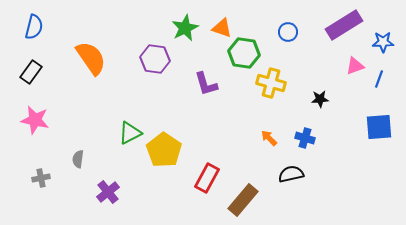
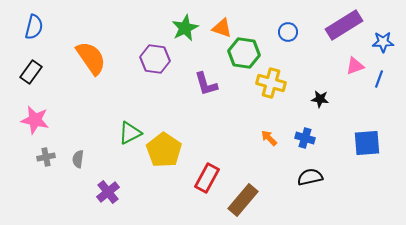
black star: rotated 12 degrees clockwise
blue square: moved 12 px left, 16 px down
black semicircle: moved 19 px right, 3 px down
gray cross: moved 5 px right, 21 px up
